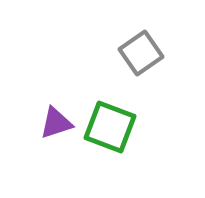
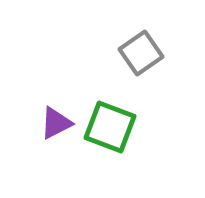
purple triangle: rotated 9 degrees counterclockwise
